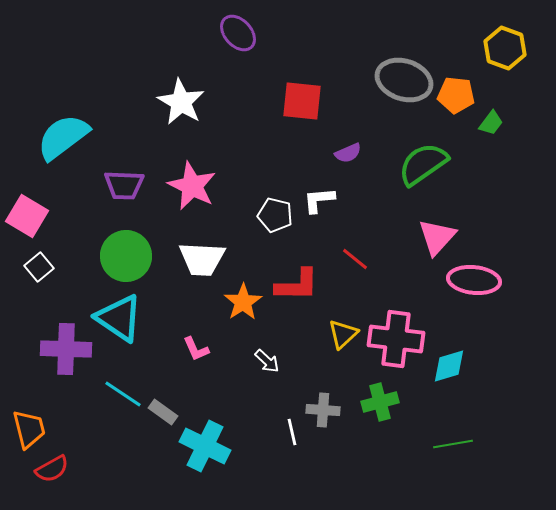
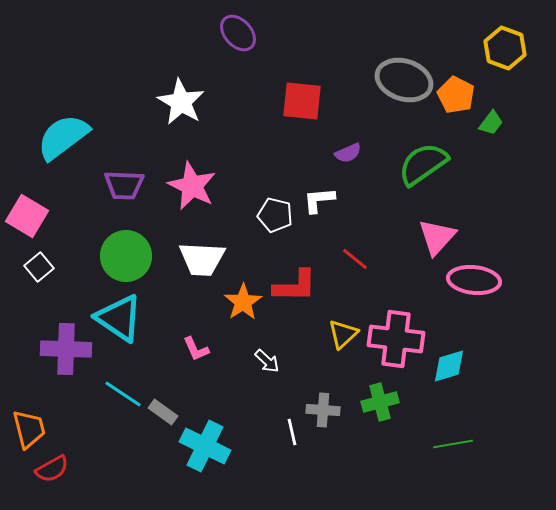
orange pentagon: rotated 21 degrees clockwise
red L-shape: moved 2 px left, 1 px down
